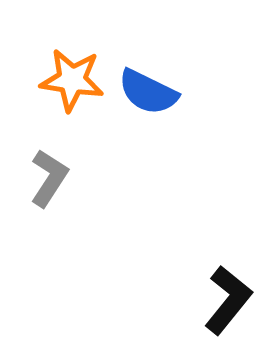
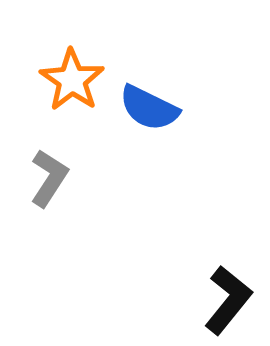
orange star: rotated 26 degrees clockwise
blue semicircle: moved 1 px right, 16 px down
